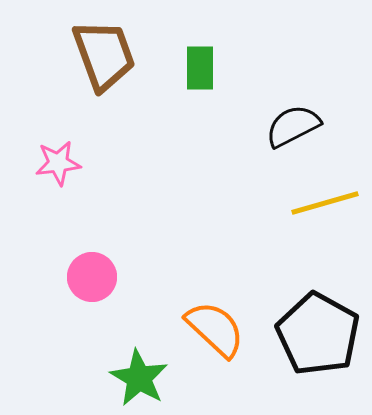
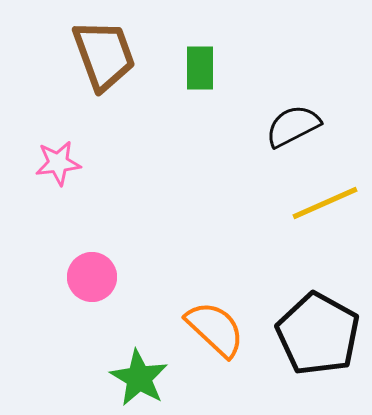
yellow line: rotated 8 degrees counterclockwise
